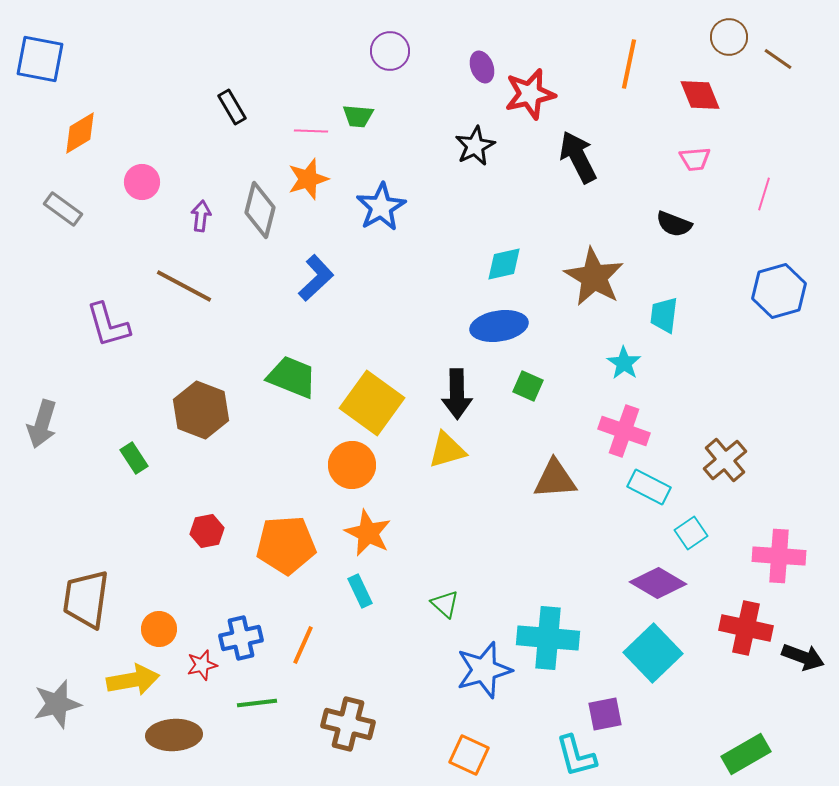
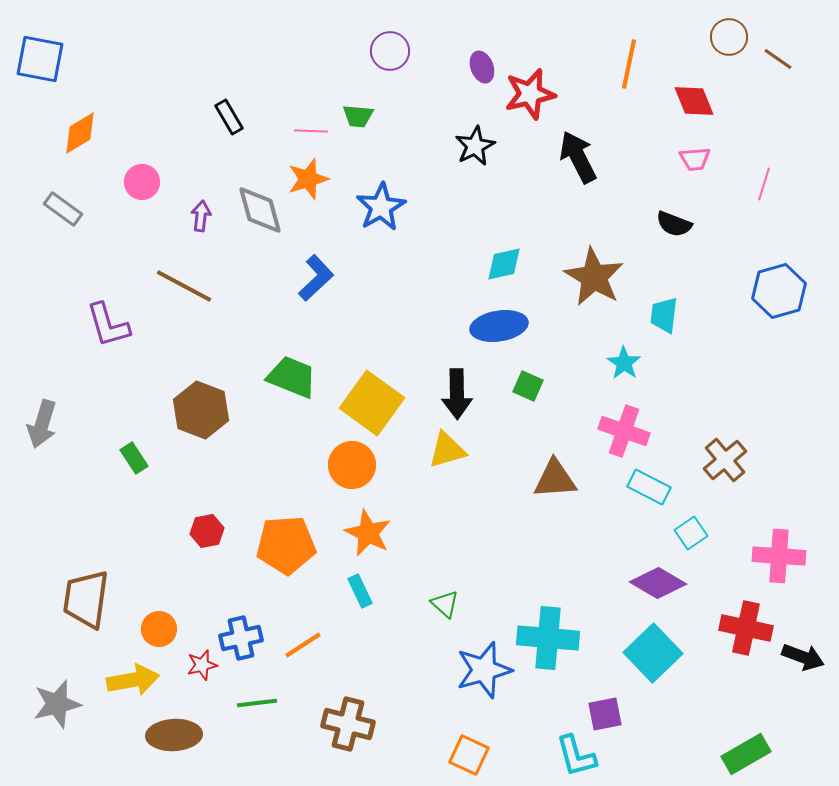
red diamond at (700, 95): moved 6 px left, 6 px down
black rectangle at (232, 107): moved 3 px left, 10 px down
pink line at (764, 194): moved 10 px up
gray diamond at (260, 210): rotated 30 degrees counterclockwise
orange line at (303, 645): rotated 33 degrees clockwise
